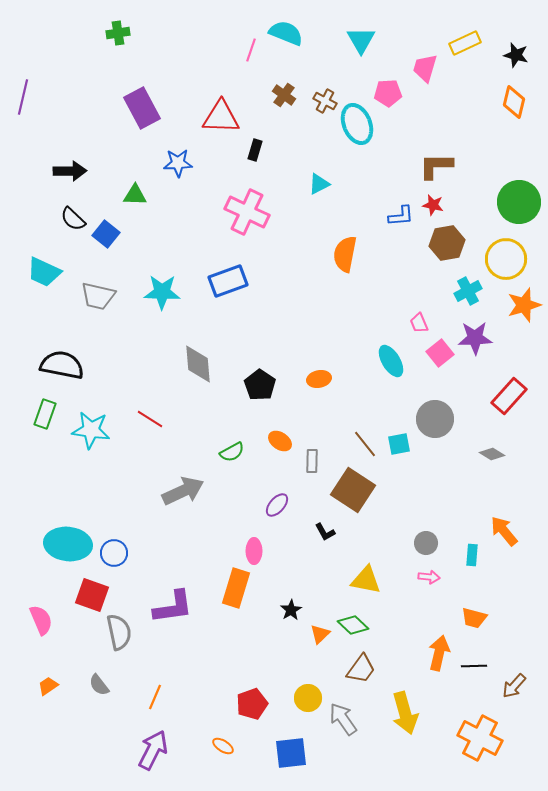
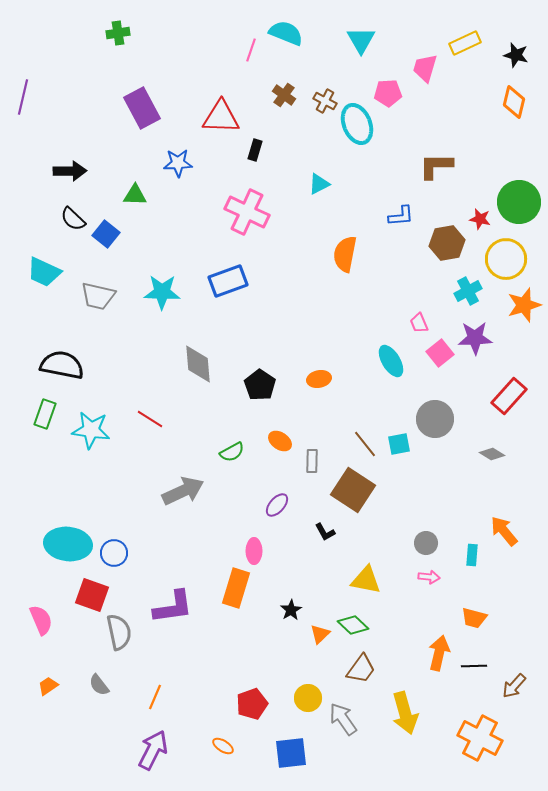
red star at (433, 205): moved 47 px right, 14 px down
